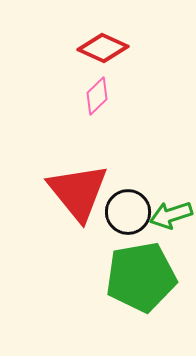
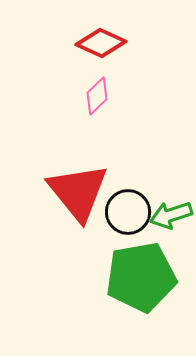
red diamond: moved 2 px left, 5 px up
